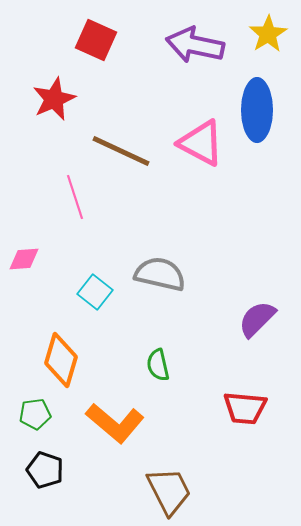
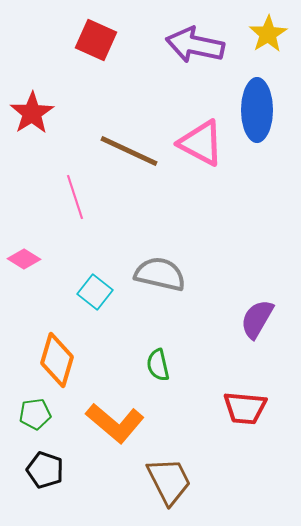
red star: moved 22 px left, 14 px down; rotated 9 degrees counterclockwise
brown line: moved 8 px right
pink diamond: rotated 36 degrees clockwise
purple semicircle: rotated 15 degrees counterclockwise
orange diamond: moved 4 px left
brown trapezoid: moved 10 px up
